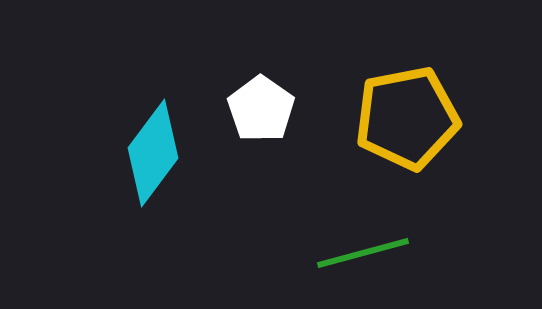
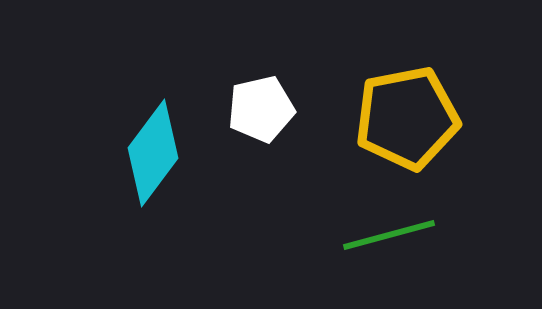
white pentagon: rotated 24 degrees clockwise
green line: moved 26 px right, 18 px up
